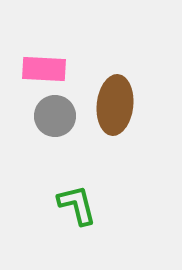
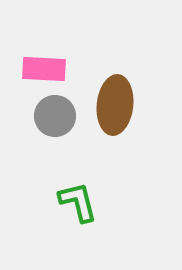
green L-shape: moved 1 px right, 3 px up
